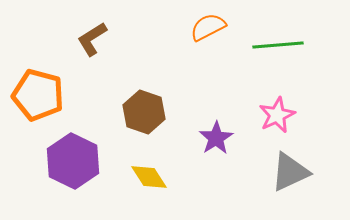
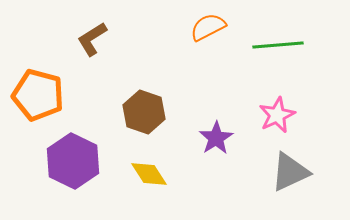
yellow diamond: moved 3 px up
